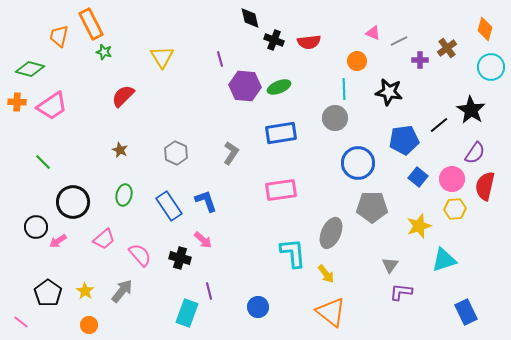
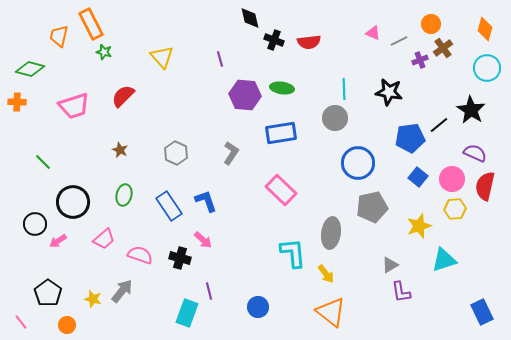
brown cross at (447, 48): moved 4 px left
yellow triangle at (162, 57): rotated 10 degrees counterclockwise
purple cross at (420, 60): rotated 21 degrees counterclockwise
orange circle at (357, 61): moved 74 px right, 37 px up
cyan circle at (491, 67): moved 4 px left, 1 px down
purple hexagon at (245, 86): moved 9 px down
green ellipse at (279, 87): moved 3 px right, 1 px down; rotated 30 degrees clockwise
pink trapezoid at (52, 106): moved 22 px right; rotated 16 degrees clockwise
blue pentagon at (404, 140): moved 6 px right, 2 px up
purple semicircle at (475, 153): rotated 100 degrees counterclockwise
pink rectangle at (281, 190): rotated 52 degrees clockwise
gray pentagon at (372, 207): rotated 12 degrees counterclockwise
black circle at (36, 227): moved 1 px left, 3 px up
gray ellipse at (331, 233): rotated 16 degrees counterclockwise
pink semicircle at (140, 255): rotated 30 degrees counterclockwise
gray triangle at (390, 265): rotated 24 degrees clockwise
yellow star at (85, 291): moved 8 px right, 8 px down; rotated 18 degrees counterclockwise
purple L-shape at (401, 292): rotated 105 degrees counterclockwise
blue rectangle at (466, 312): moved 16 px right
pink line at (21, 322): rotated 14 degrees clockwise
orange circle at (89, 325): moved 22 px left
